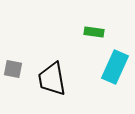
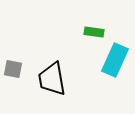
cyan rectangle: moved 7 px up
